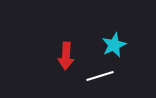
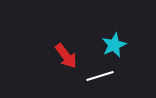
red arrow: rotated 40 degrees counterclockwise
